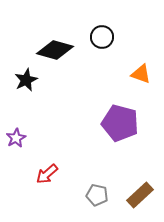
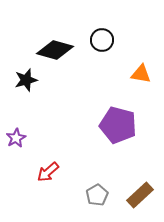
black circle: moved 3 px down
orange triangle: rotated 10 degrees counterclockwise
black star: rotated 10 degrees clockwise
purple pentagon: moved 2 px left, 2 px down
red arrow: moved 1 px right, 2 px up
gray pentagon: rotated 30 degrees clockwise
